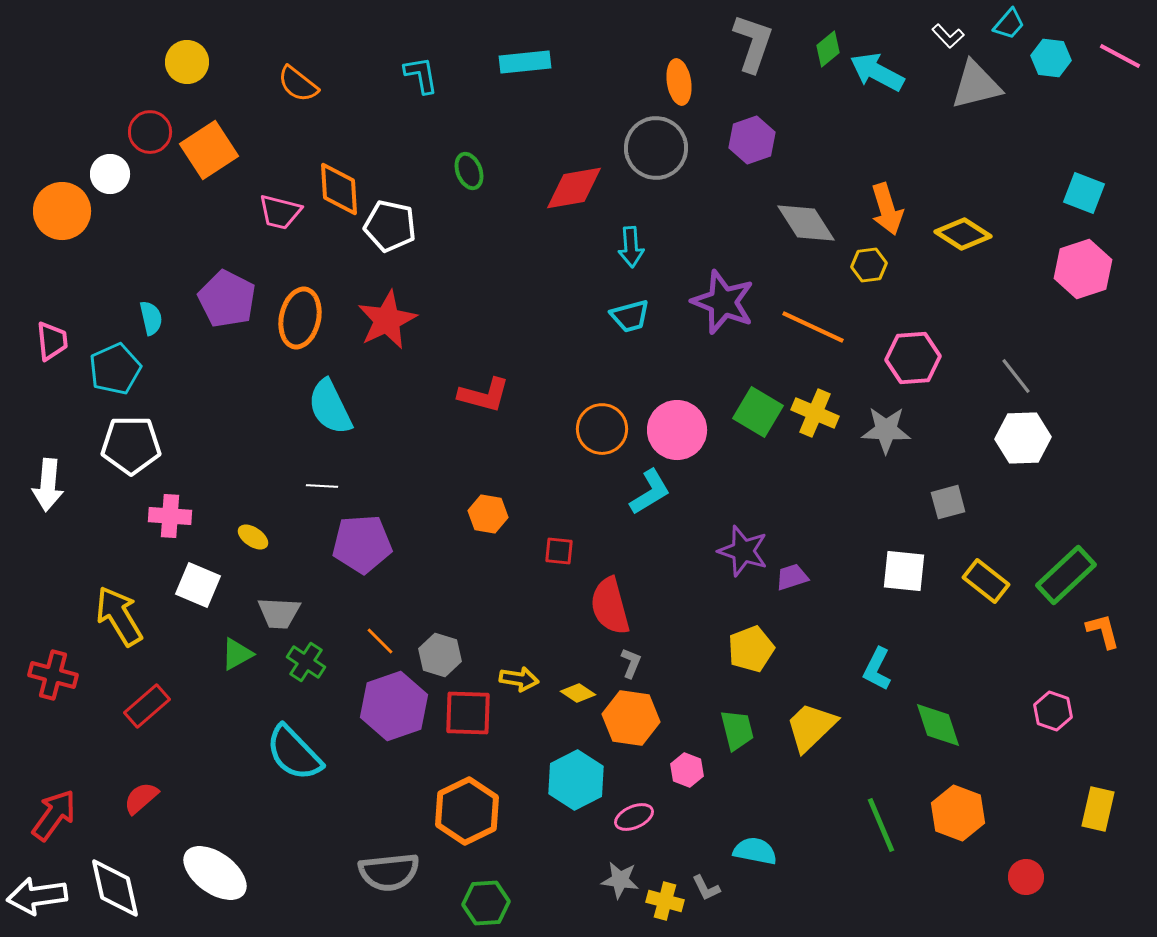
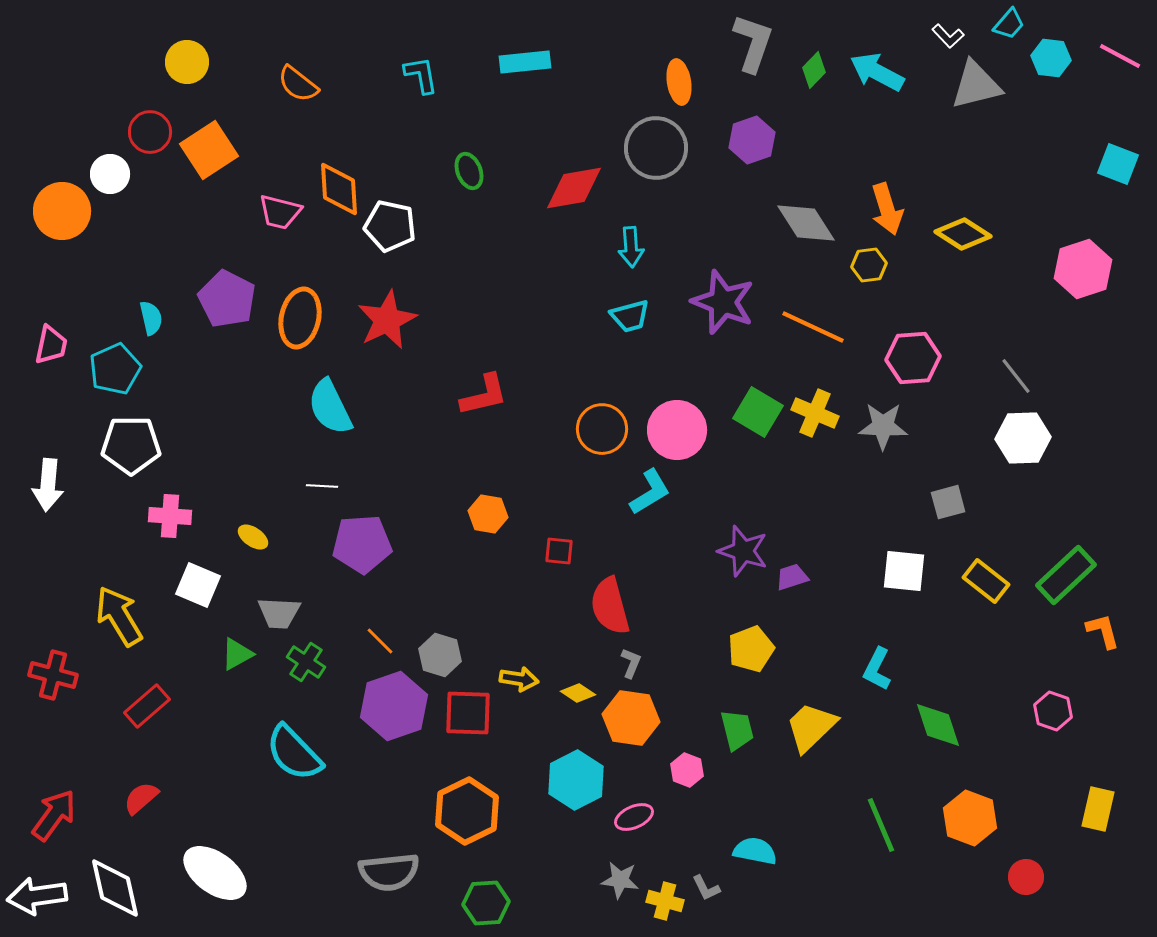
green diamond at (828, 49): moved 14 px left, 21 px down; rotated 6 degrees counterclockwise
cyan square at (1084, 193): moved 34 px right, 29 px up
pink trapezoid at (52, 341): moved 1 px left, 4 px down; rotated 18 degrees clockwise
red L-shape at (484, 395): rotated 28 degrees counterclockwise
gray star at (886, 430): moved 3 px left, 4 px up
orange hexagon at (958, 813): moved 12 px right, 5 px down
